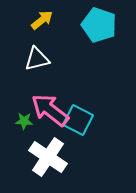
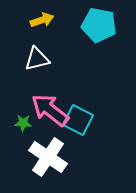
yellow arrow: rotated 20 degrees clockwise
cyan pentagon: rotated 8 degrees counterclockwise
green star: moved 1 px left, 2 px down
